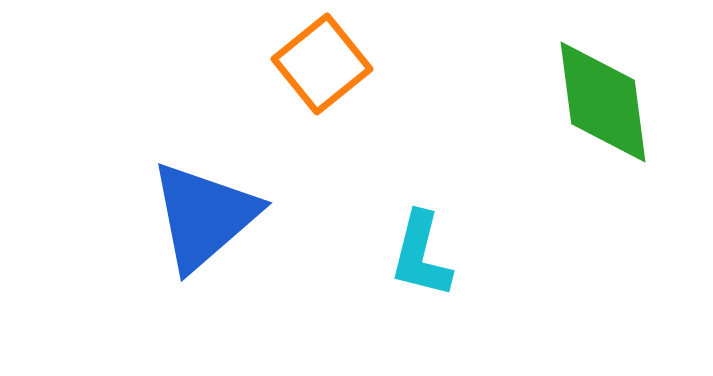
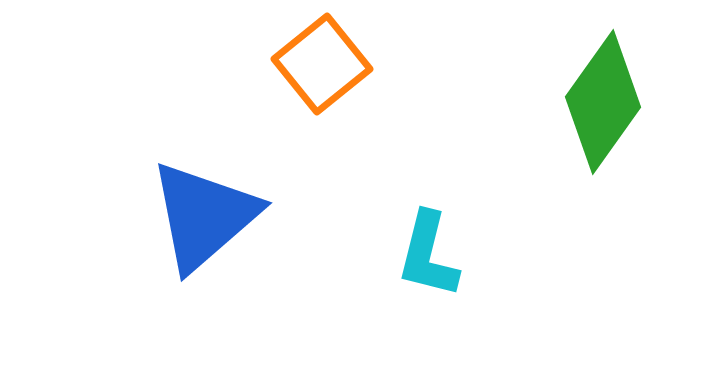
green diamond: rotated 43 degrees clockwise
cyan L-shape: moved 7 px right
